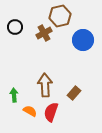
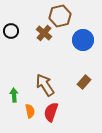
black circle: moved 4 px left, 4 px down
brown cross: rotated 21 degrees counterclockwise
brown arrow: rotated 30 degrees counterclockwise
brown rectangle: moved 10 px right, 11 px up
orange semicircle: rotated 48 degrees clockwise
